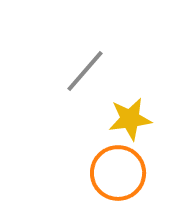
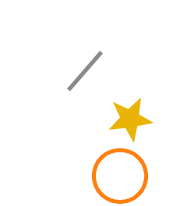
orange circle: moved 2 px right, 3 px down
